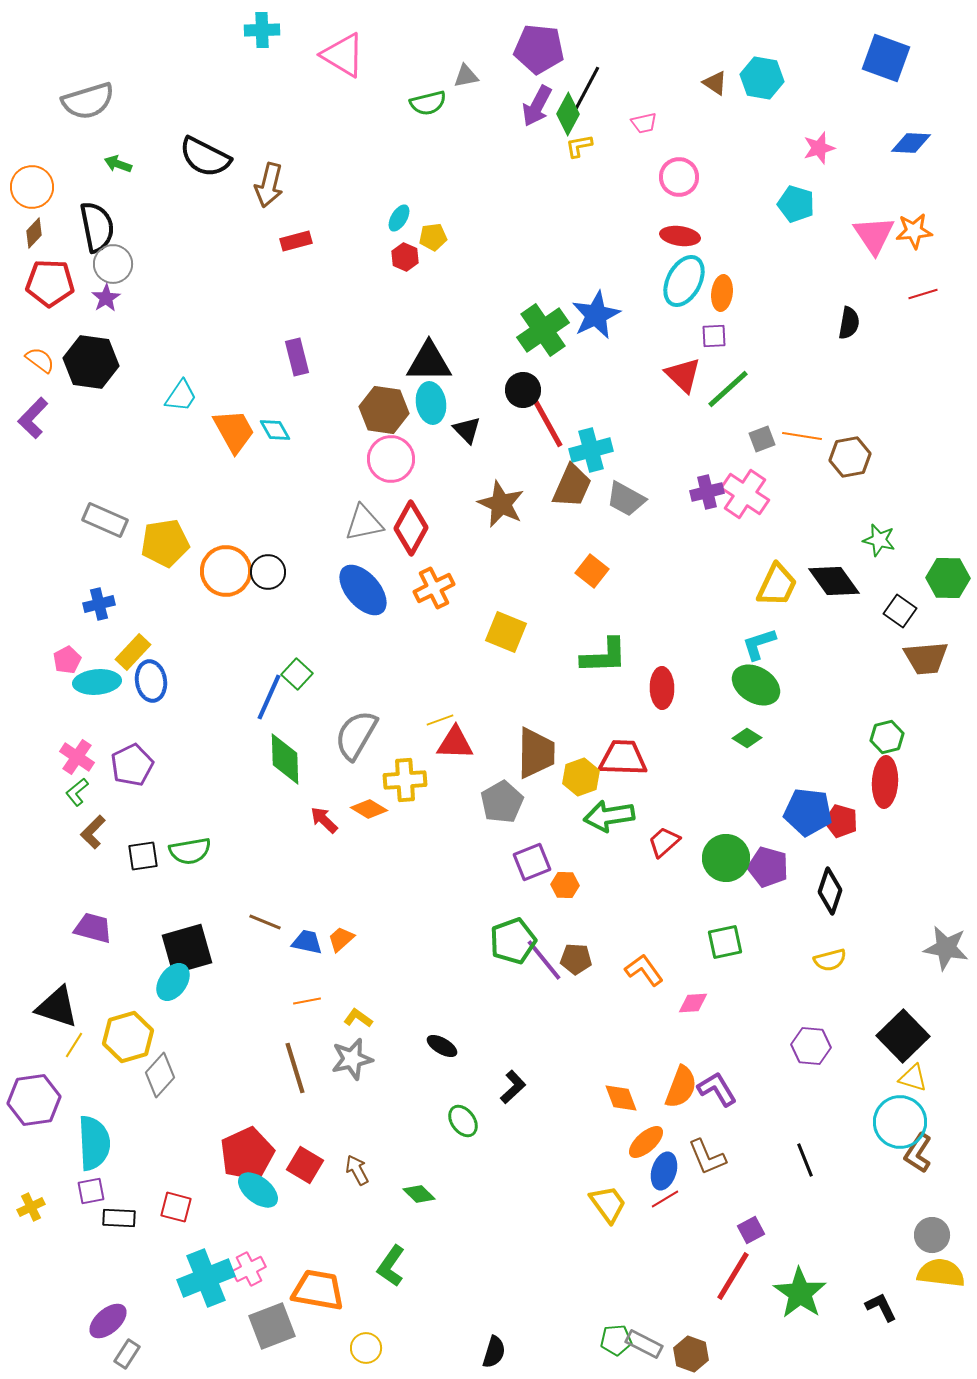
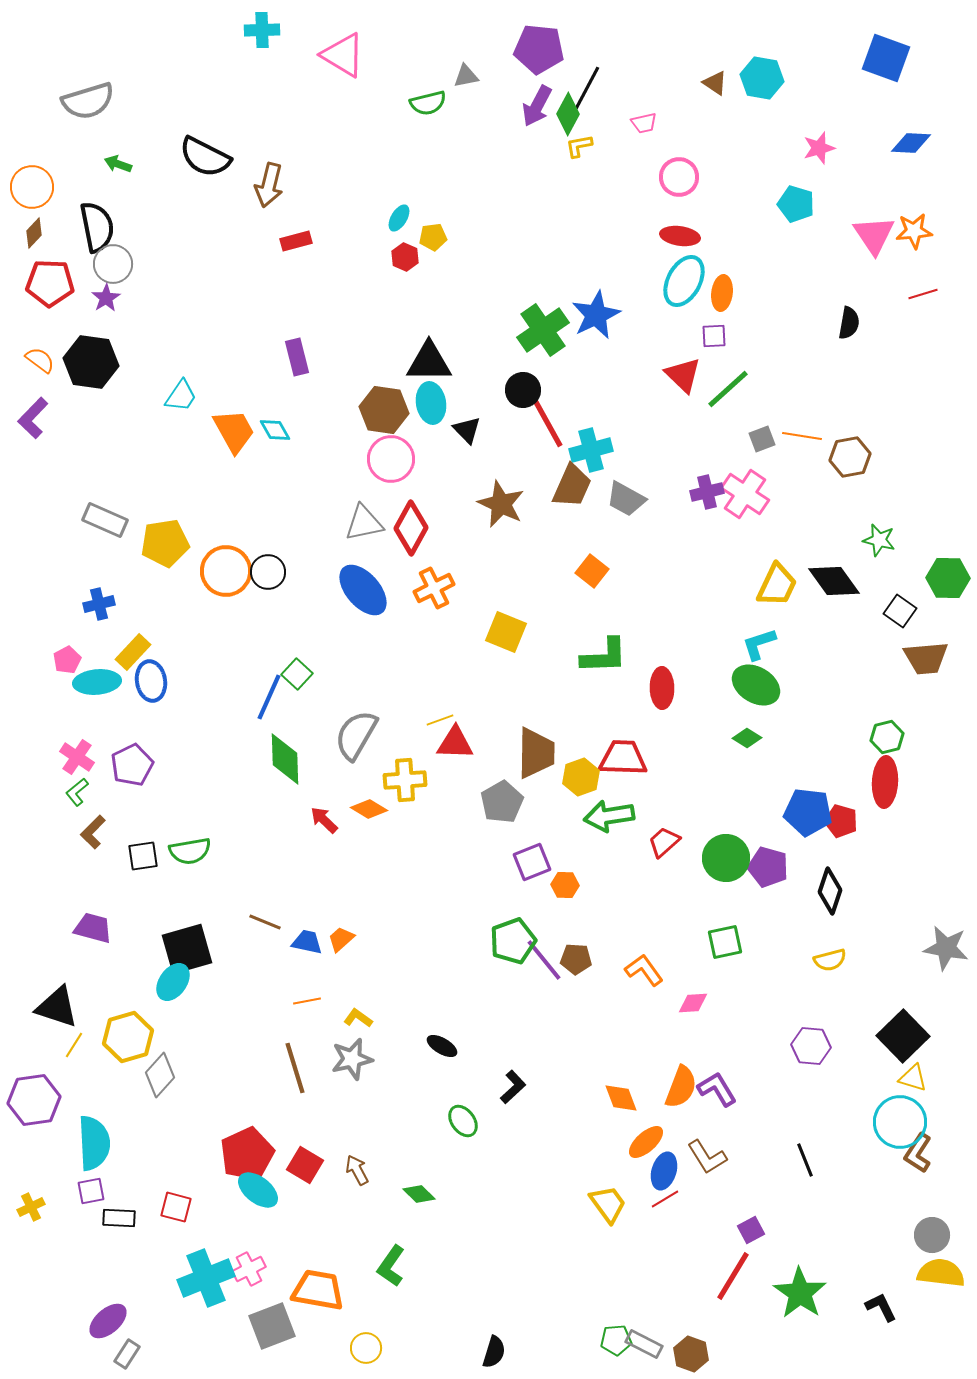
brown L-shape at (707, 1157): rotated 9 degrees counterclockwise
